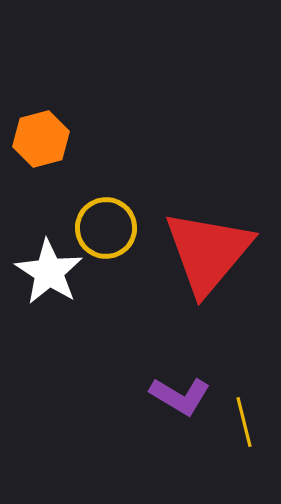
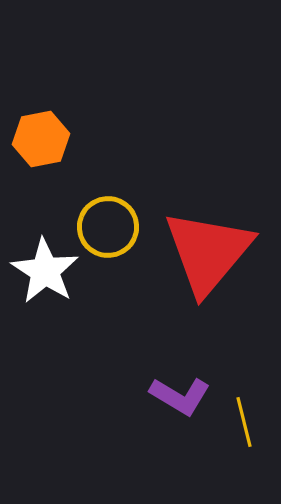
orange hexagon: rotated 4 degrees clockwise
yellow circle: moved 2 px right, 1 px up
white star: moved 4 px left, 1 px up
